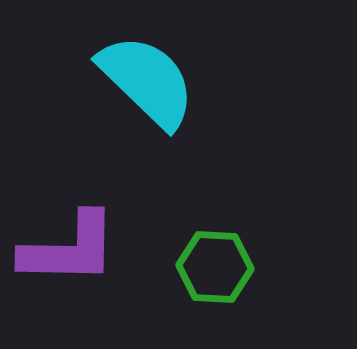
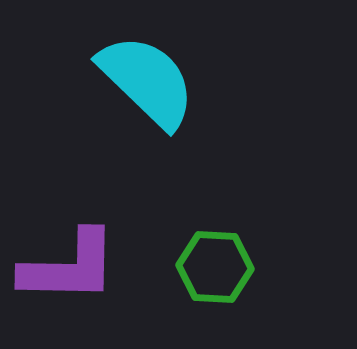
purple L-shape: moved 18 px down
